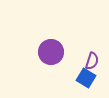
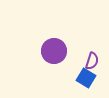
purple circle: moved 3 px right, 1 px up
